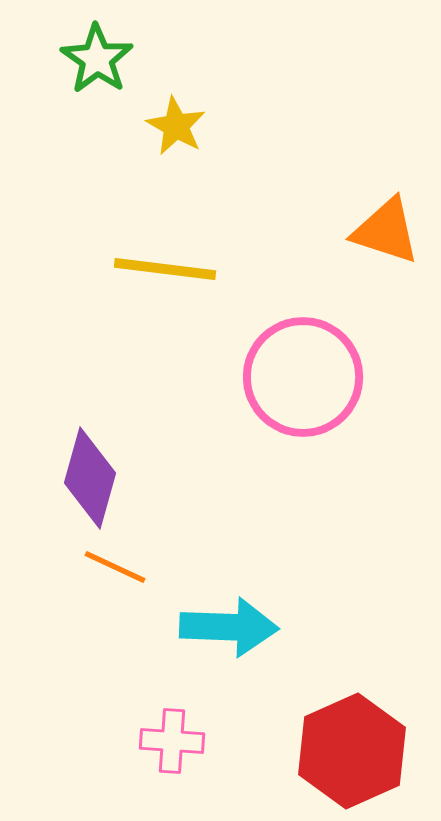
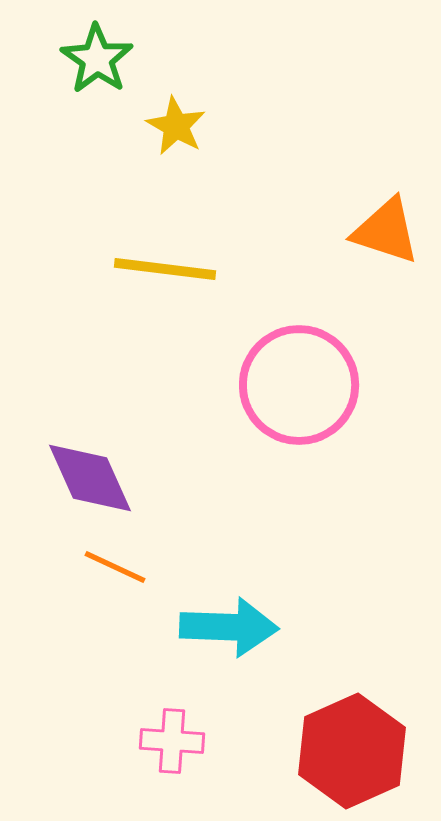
pink circle: moved 4 px left, 8 px down
purple diamond: rotated 40 degrees counterclockwise
